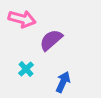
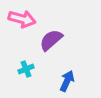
cyan cross: rotated 21 degrees clockwise
blue arrow: moved 4 px right, 1 px up
